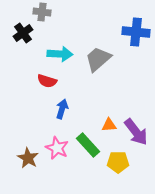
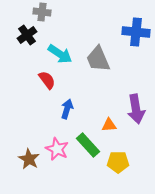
black cross: moved 4 px right, 2 px down
cyan arrow: rotated 30 degrees clockwise
gray trapezoid: rotated 72 degrees counterclockwise
red semicircle: moved 1 px up; rotated 144 degrees counterclockwise
blue arrow: moved 5 px right
purple arrow: moved 23 px up; rotated 28 degrees clockwise
pink star: moved 1 px down
brown star: moved 1 px right, 1 px down
